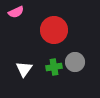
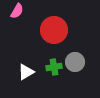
pink semicircle: moved 1 px right, 1 px up; rotated 35 degrees counterclockwise
white triangle: moved 2 px right, 3 px down; rotated 24 degrees clockwise
